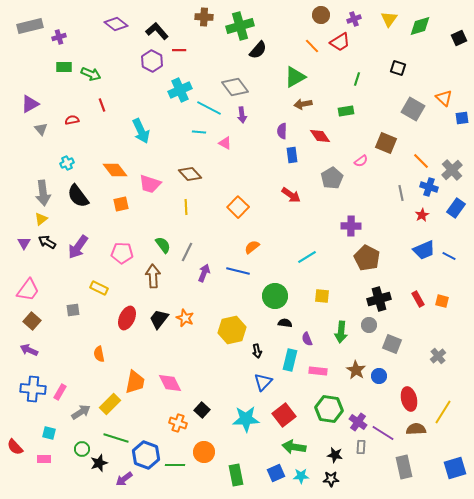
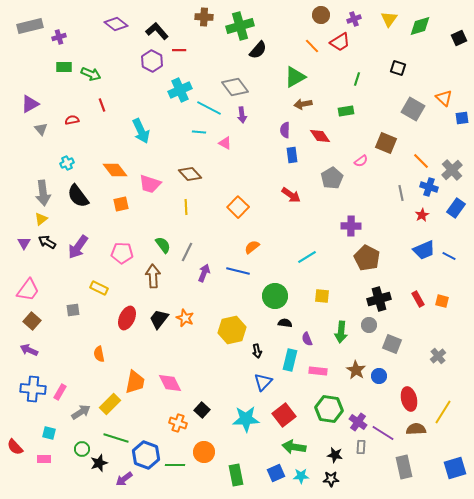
purple semicircle at (282, 131): moved 3 px right, 1 px up
